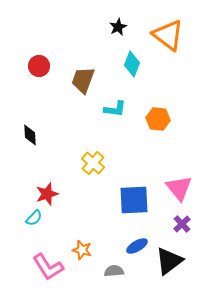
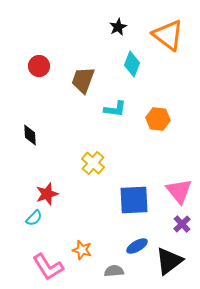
pink triangle: moved 3 px down
